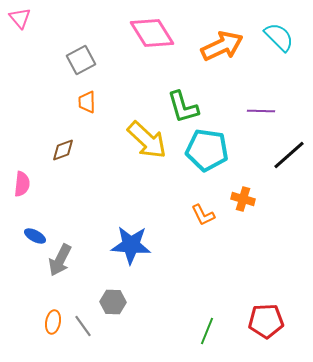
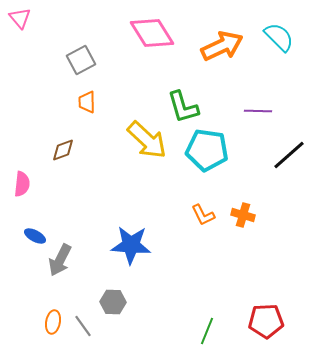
purple line: moved 3 px left
orange cross: moved 16 px down
